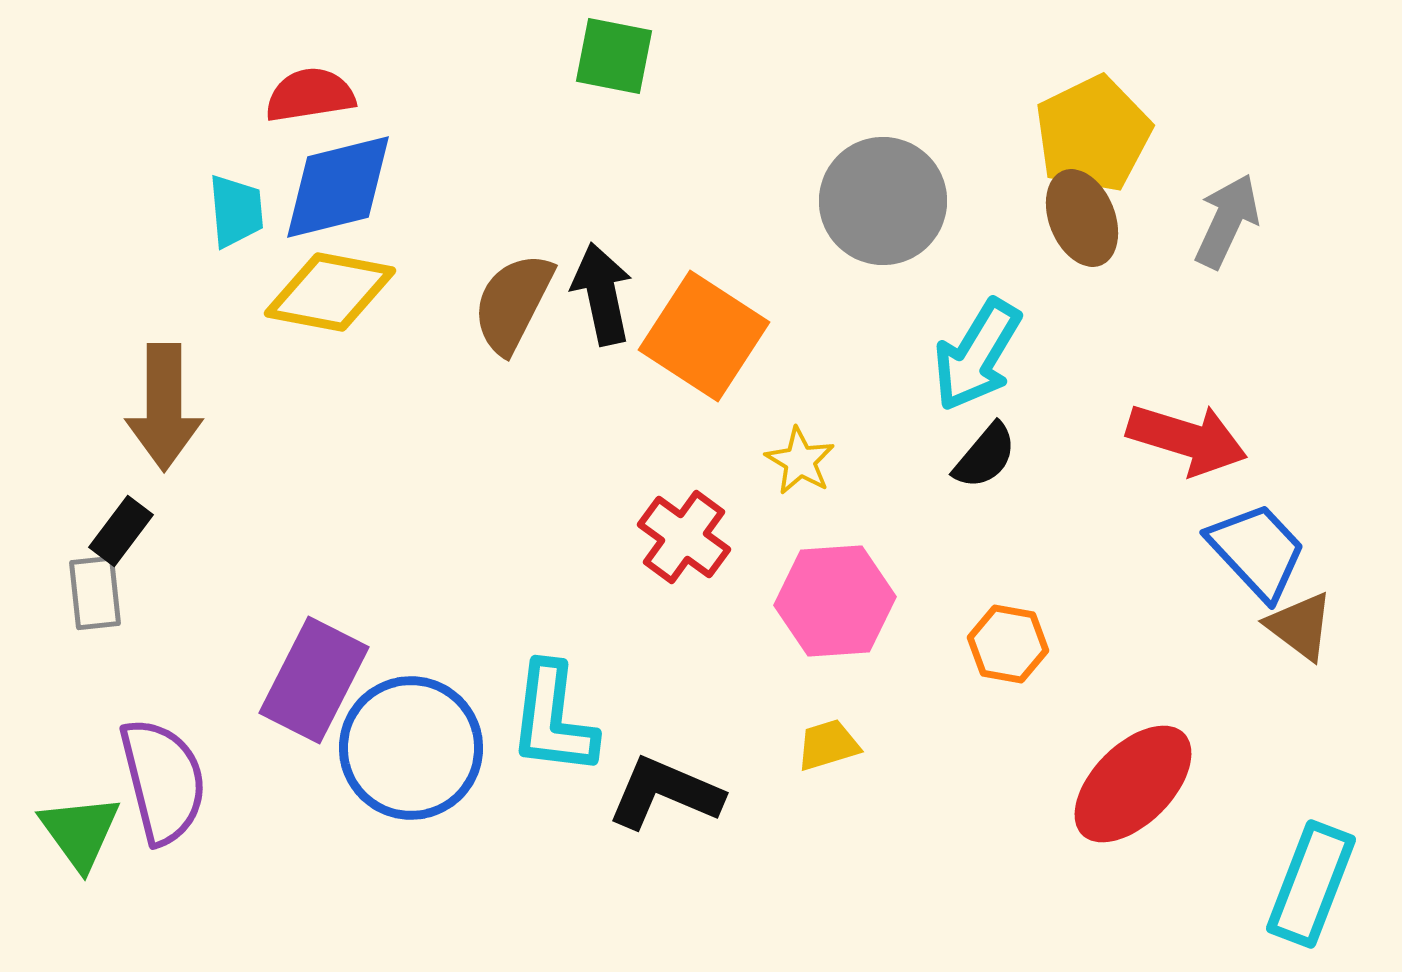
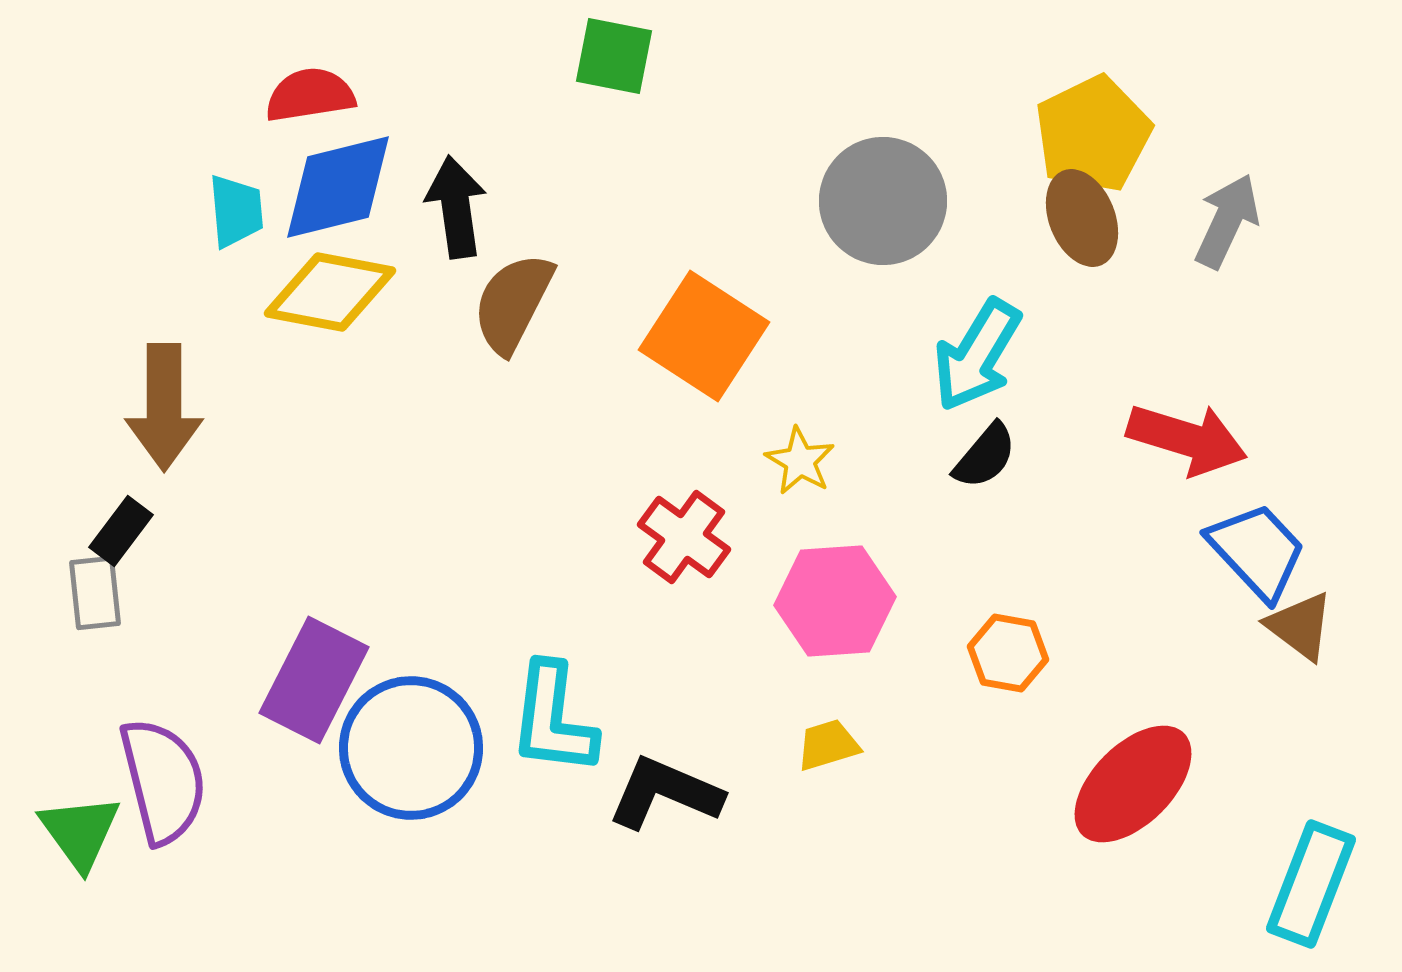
black arrow: moved 146 px left, 87 px up; rotated 4 degrees clockwise
orange hexagon: moved 9 px down
